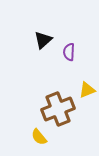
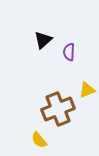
yellow semicircle: moved 3 px down
